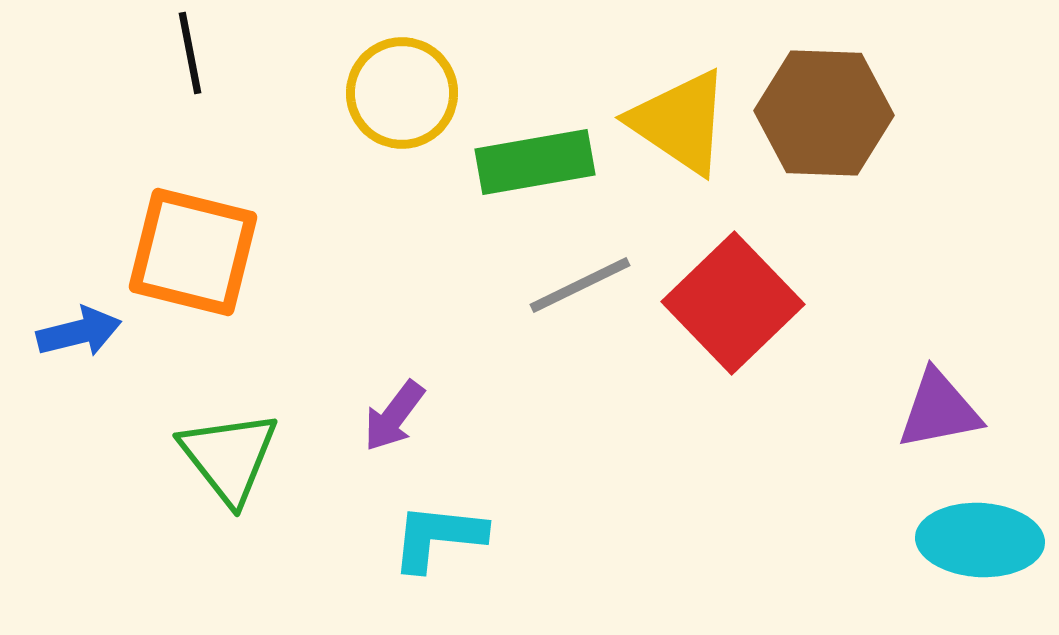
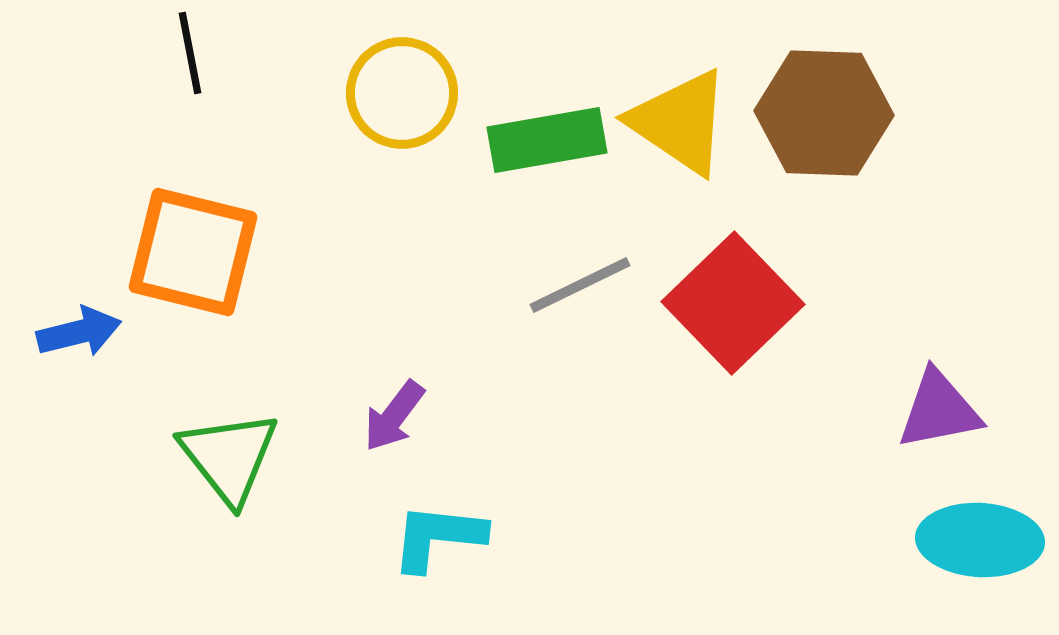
green rectangle: moved 12 px right, 22 px up
